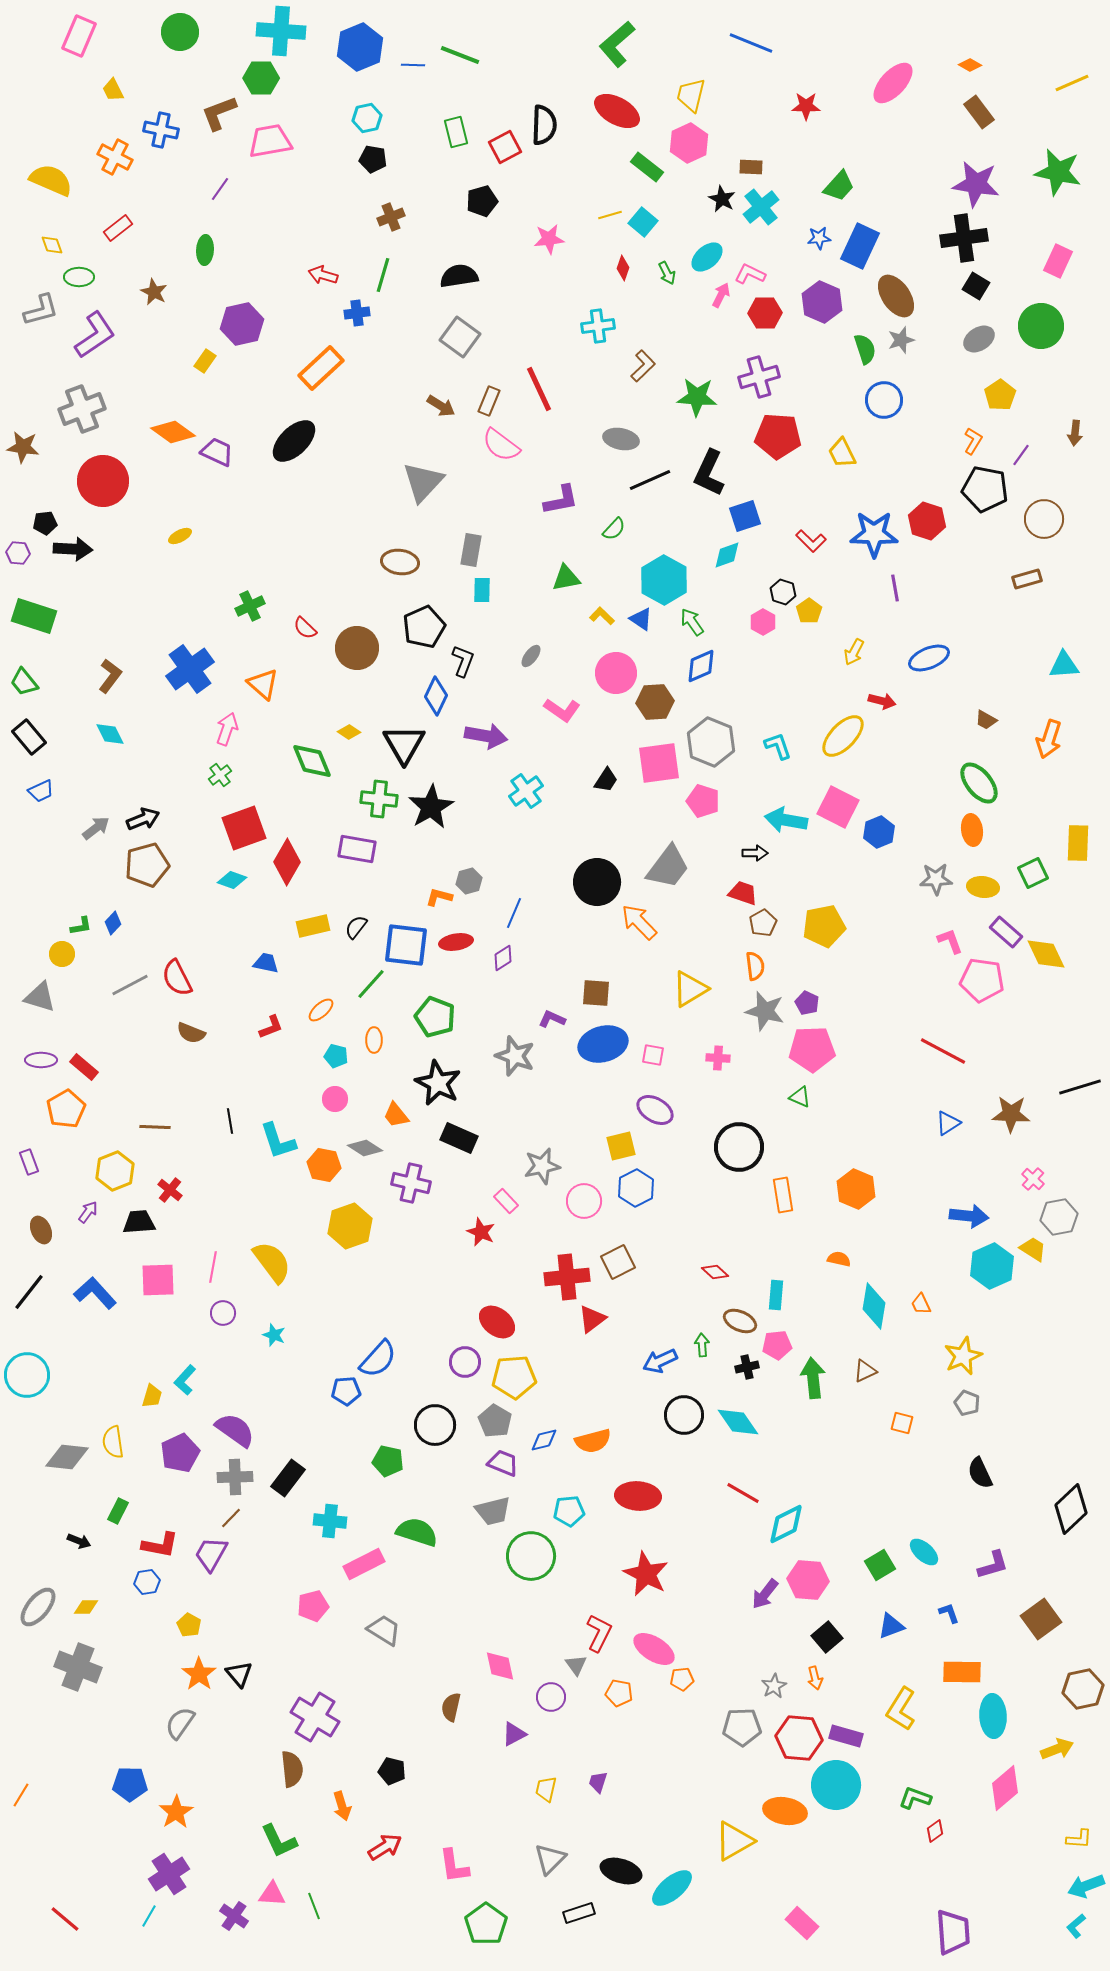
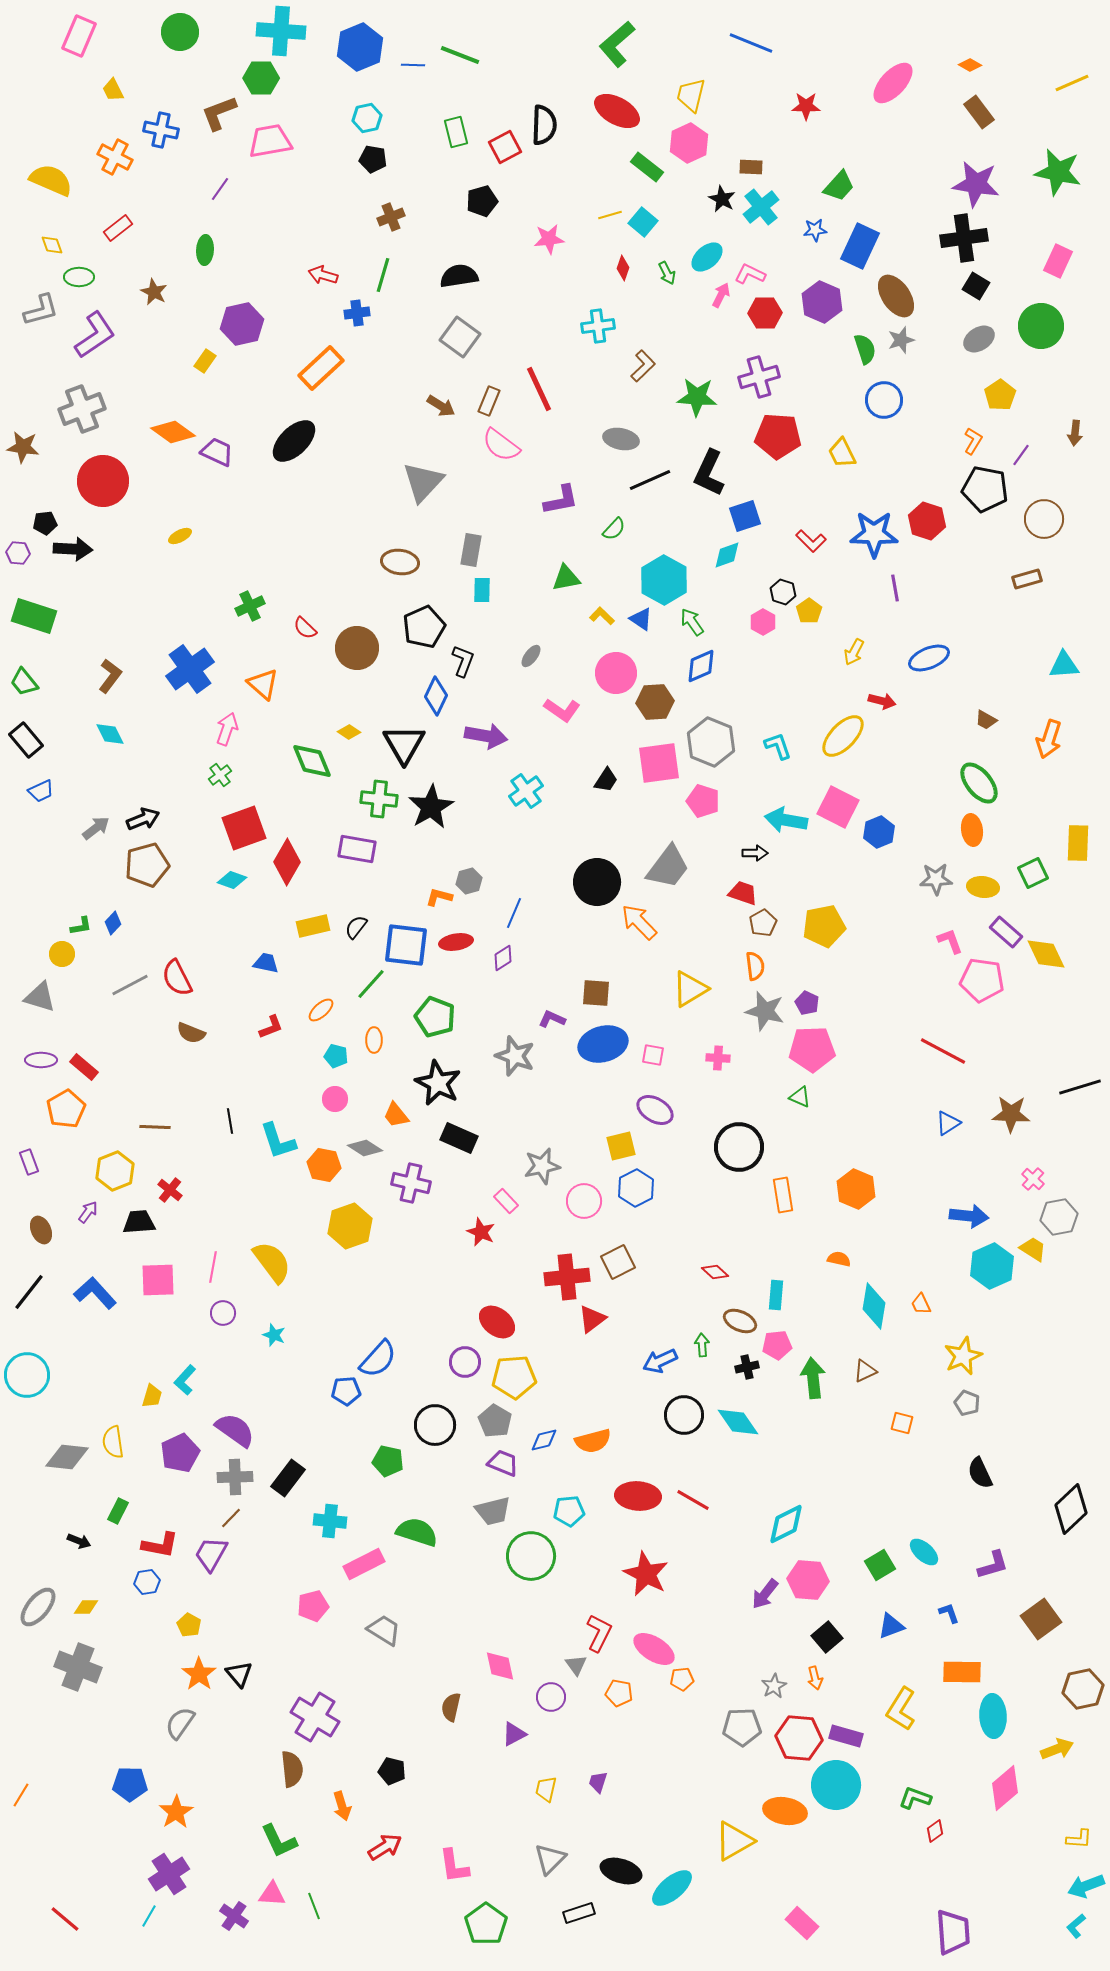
blue star at (819, 238): moved 4 px left, 8 px up
black rectangle at (29, 737): moved 3 px left, 3 px down
red line at (743, 1493): moved 50 px left, 7 px down
